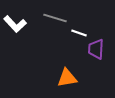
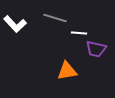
white line: rotated 14 degrees counterclockwise
purple trapezoid: rotated 80 degrees counterclockwise
orange triangle: moved 7 px up
